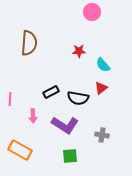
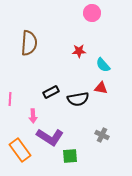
pink circle: moved 1 px down
red triangle: rotated 48 degrees clockwise
black semicircle: moved 1 px down; rotated 20 degrees counterclockwise
purple L-shape: moved 15 px left, 12 px down
gray cross: rotated 16 degrees clockwise
orange rectangle: rotated 25 degrees clockwise
